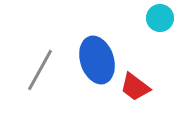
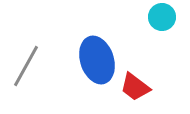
cyan circle: moved 2 px right, 1 px up
gray line: moved 14 px left, 4 px up
